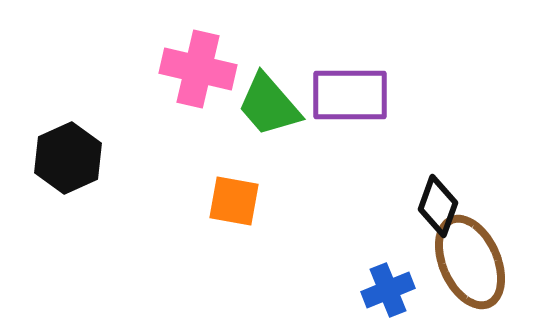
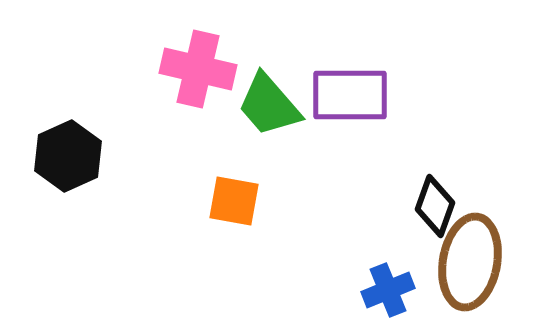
black hexagon: moved 2 px up
black diamond: moved 3 px left
brown ellipse: rotated 34 degrees clockwise
